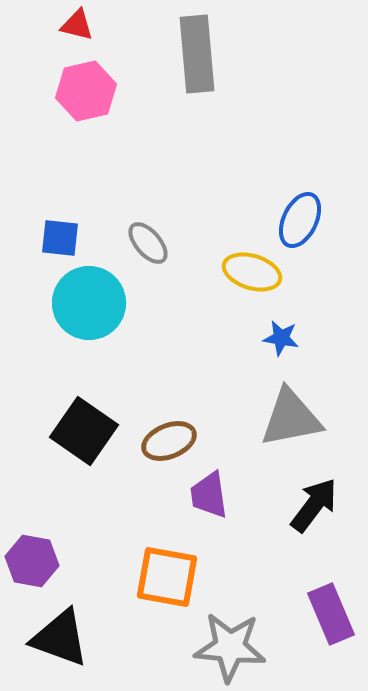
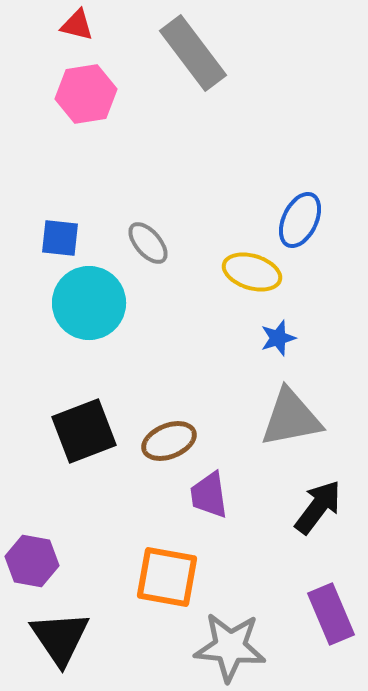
gray rectangle: moved 4 px left, 1 px up; rotated 32 degrees counterclockwise
pink hexagon: moved 3 px down; rotated 4 degrees clockwise
blue star: moved 3 px left; rotated 27 degrees counterclockwise
black square: rotated 34 degrees clockwise
black arrow: moved 4 px right, 2 px down
black triangle: rotated 36 degrees clockwise
